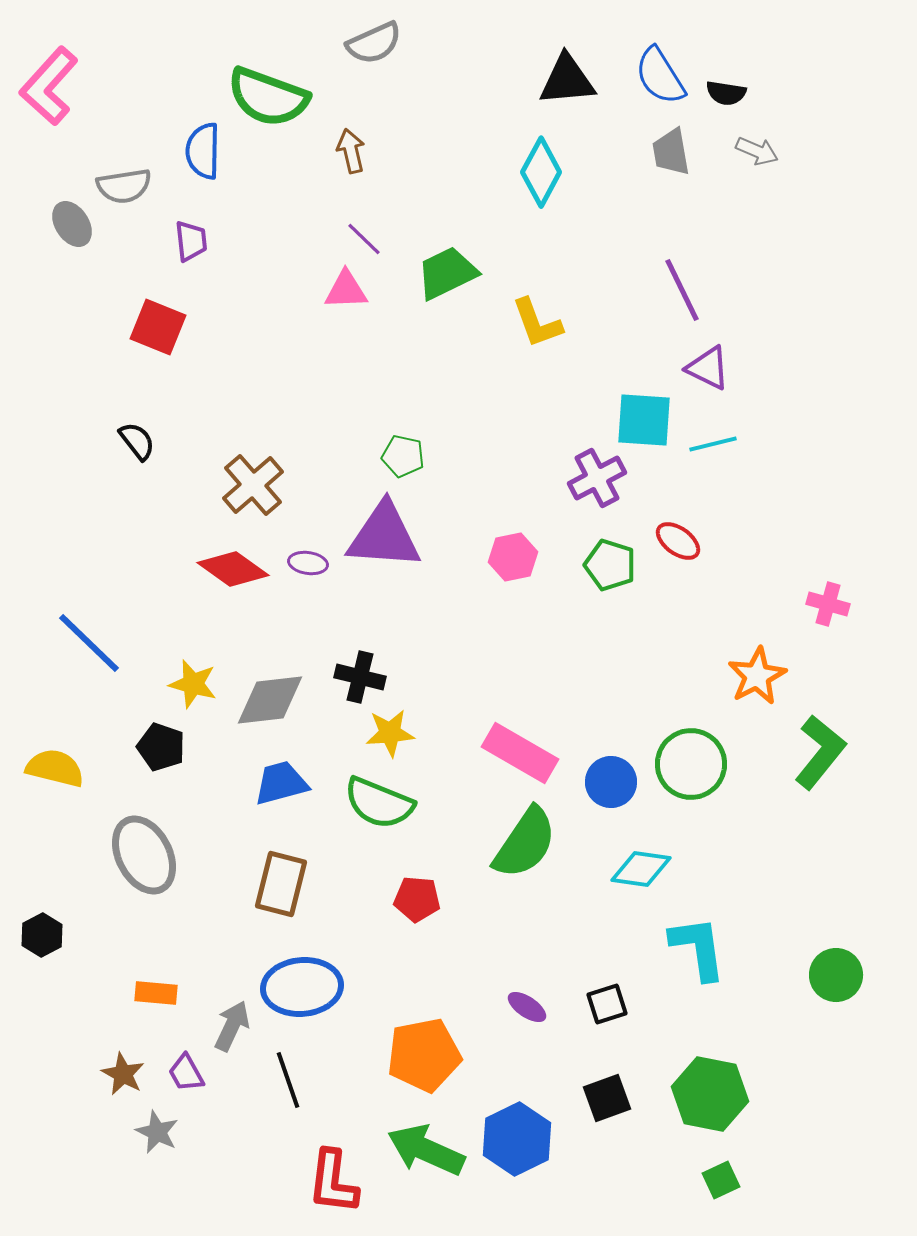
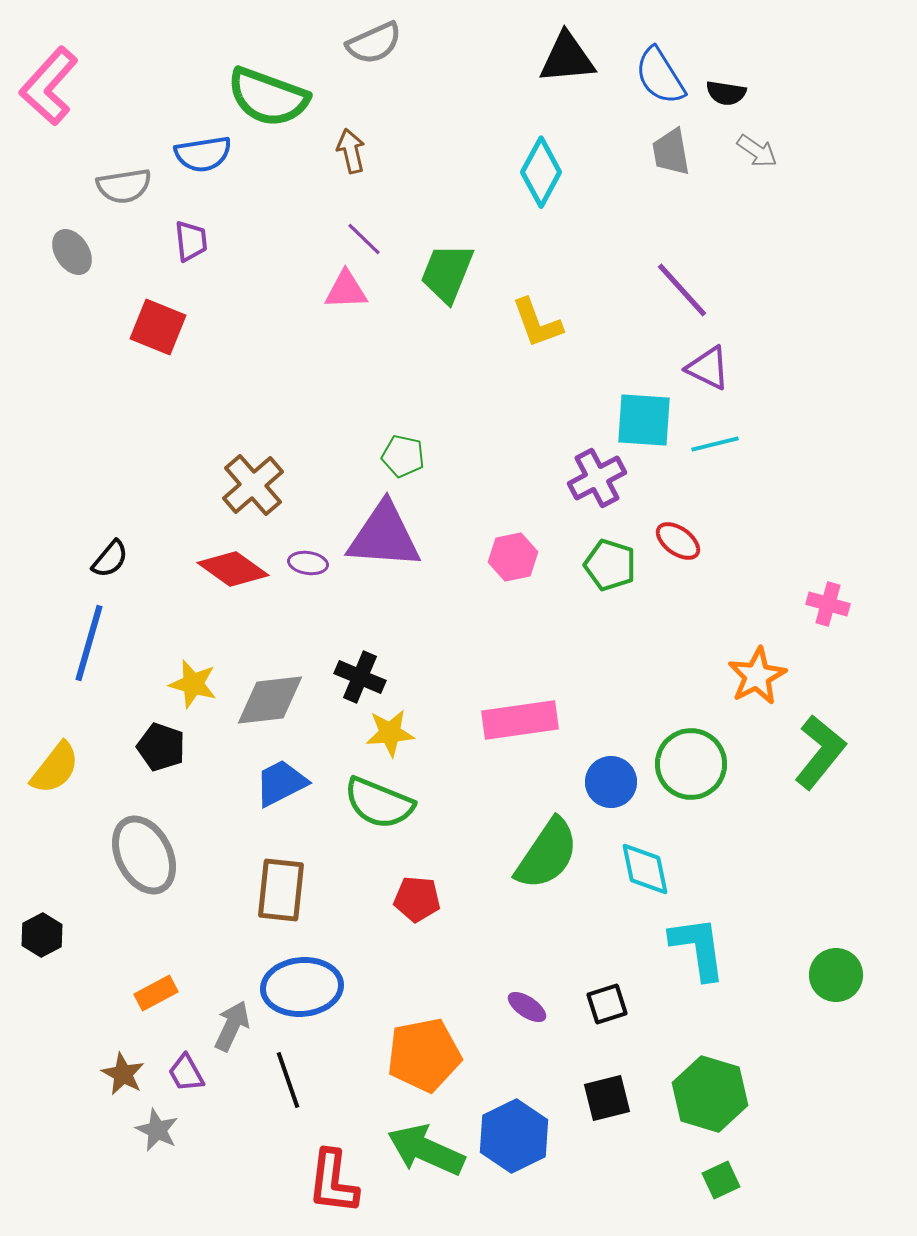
black triangle at (567, 80): moved 22 px up
blue semicircle at (203, 151): moved 3 px down; rotated 100 degrees counterclockwise
gray arrow at (757, 151): rotated 12 degrees clockwise
gray ellipse at (72, 224): moved 28 px down
green trapezoid at (447, 273): rotated 42 degrees counterclockwise
purple line at (682, 290): rotated 16 degrees counterclockwise
black semicircle at (137, 441): moved 27 px left, 118 px down; rotated 78 degrees clockwise
cyan line at (713, 444): moved 2 px right
blue line at (89, 643): rotated 62 degrees clockwise
black cross at (360, 677): rotated 9 degrees clockwise
pink rectangle at (520, 753): moved 33 px up; rotated 38 degrees counterclockwise
yellow semicircle at (55, 768): rotated 114 degrees clockwise
blue trapezoid at (281, 783): rotated 12 degrees counterclockwise
green semicircle at (525, 843): moved 22 px right, 11 px down
cyan diamond at (641, 869): moved 4 px right; rotated 70 degrees clockwise
brown rectangle at (281, 884): moved 6 px down; rotated 8 degrees counterclockwise
orange rectangle at (156, 993): rotated 33 degrees counterclockwise
green hexagon at (710, 1094): rotated 6 degrees clockwise
black square at (607, 1098): rotated 6 degrees clockwise
gray star at (157, 1132): moved 2 px up
blue hexagon at (517, 1139): moved 3 px left, 3 px up
